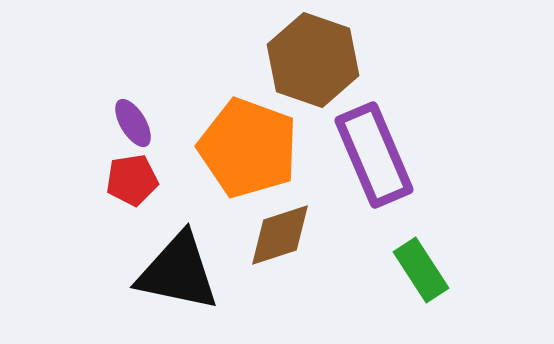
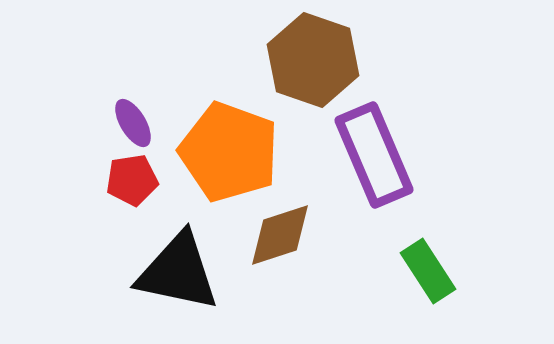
orange pentagon: moved 19 px left, 4 px down
green rectangle: moved 7 px right, 1 px down
